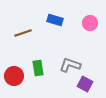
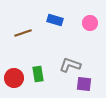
green rectangle: moved 6 px down
red circle: moved 2 px down
purple square: moved 1 px left; rotated 21 degrees counterclockwise
